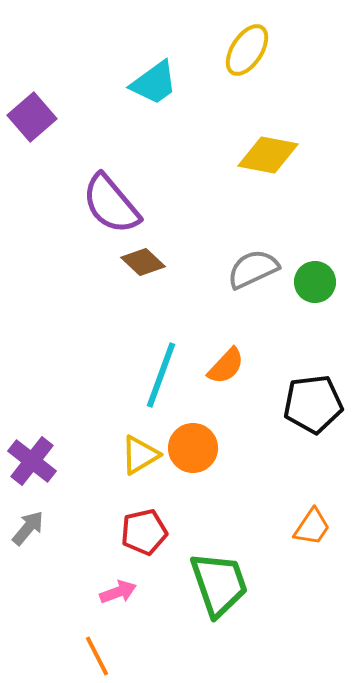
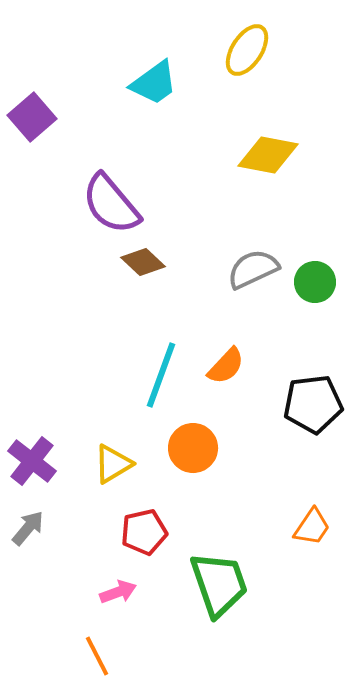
yellow triangle: moved 27 px left, 9 px down
